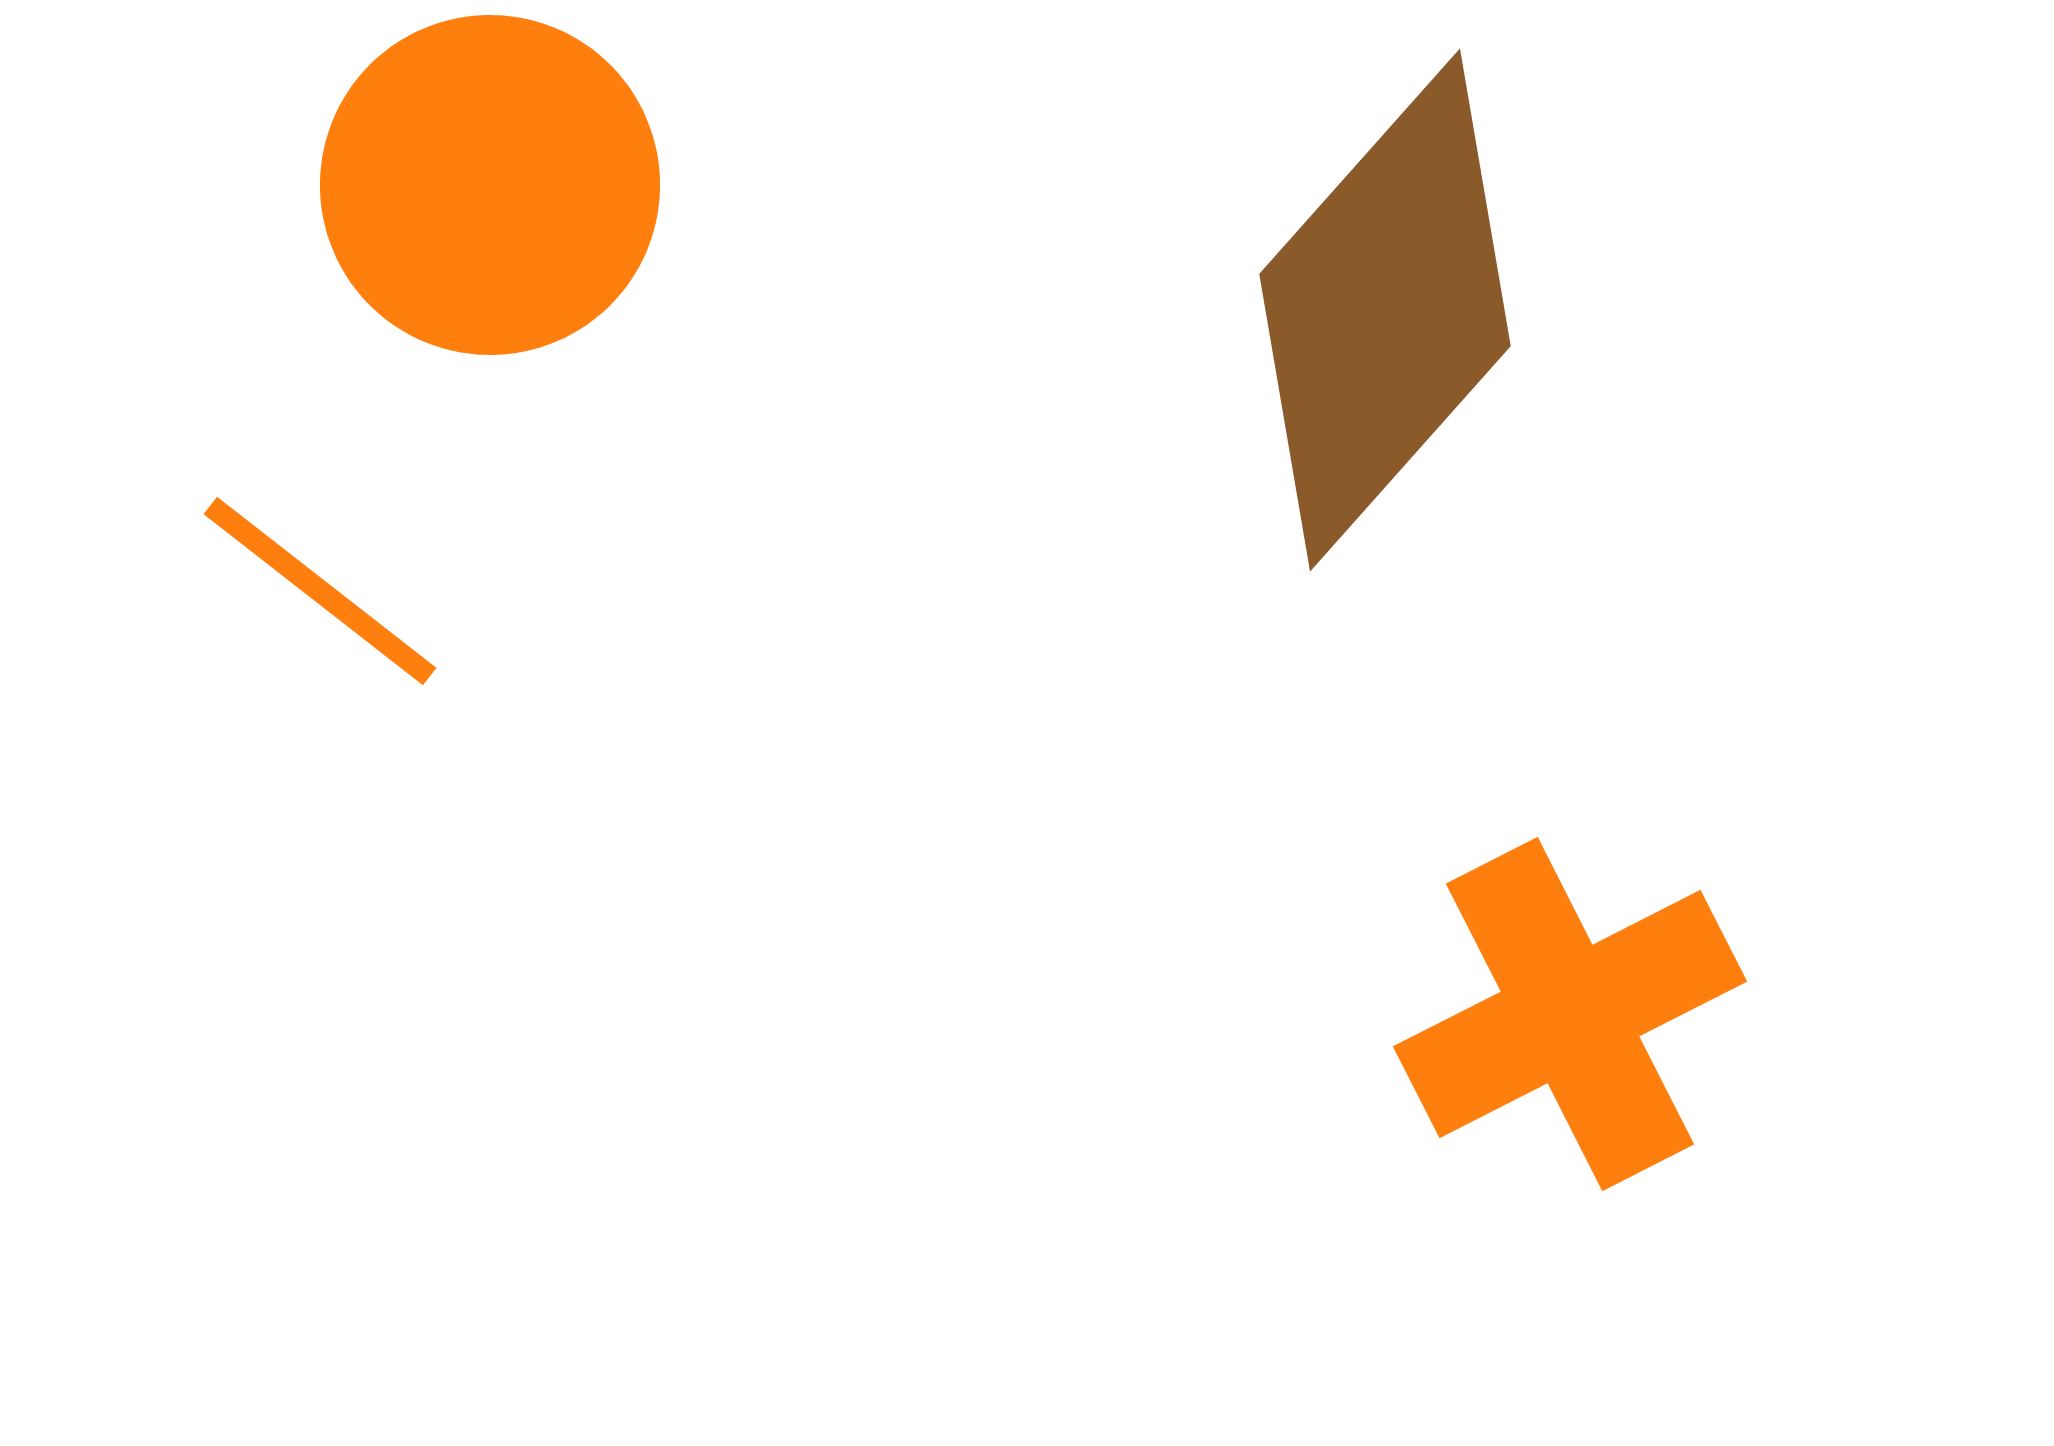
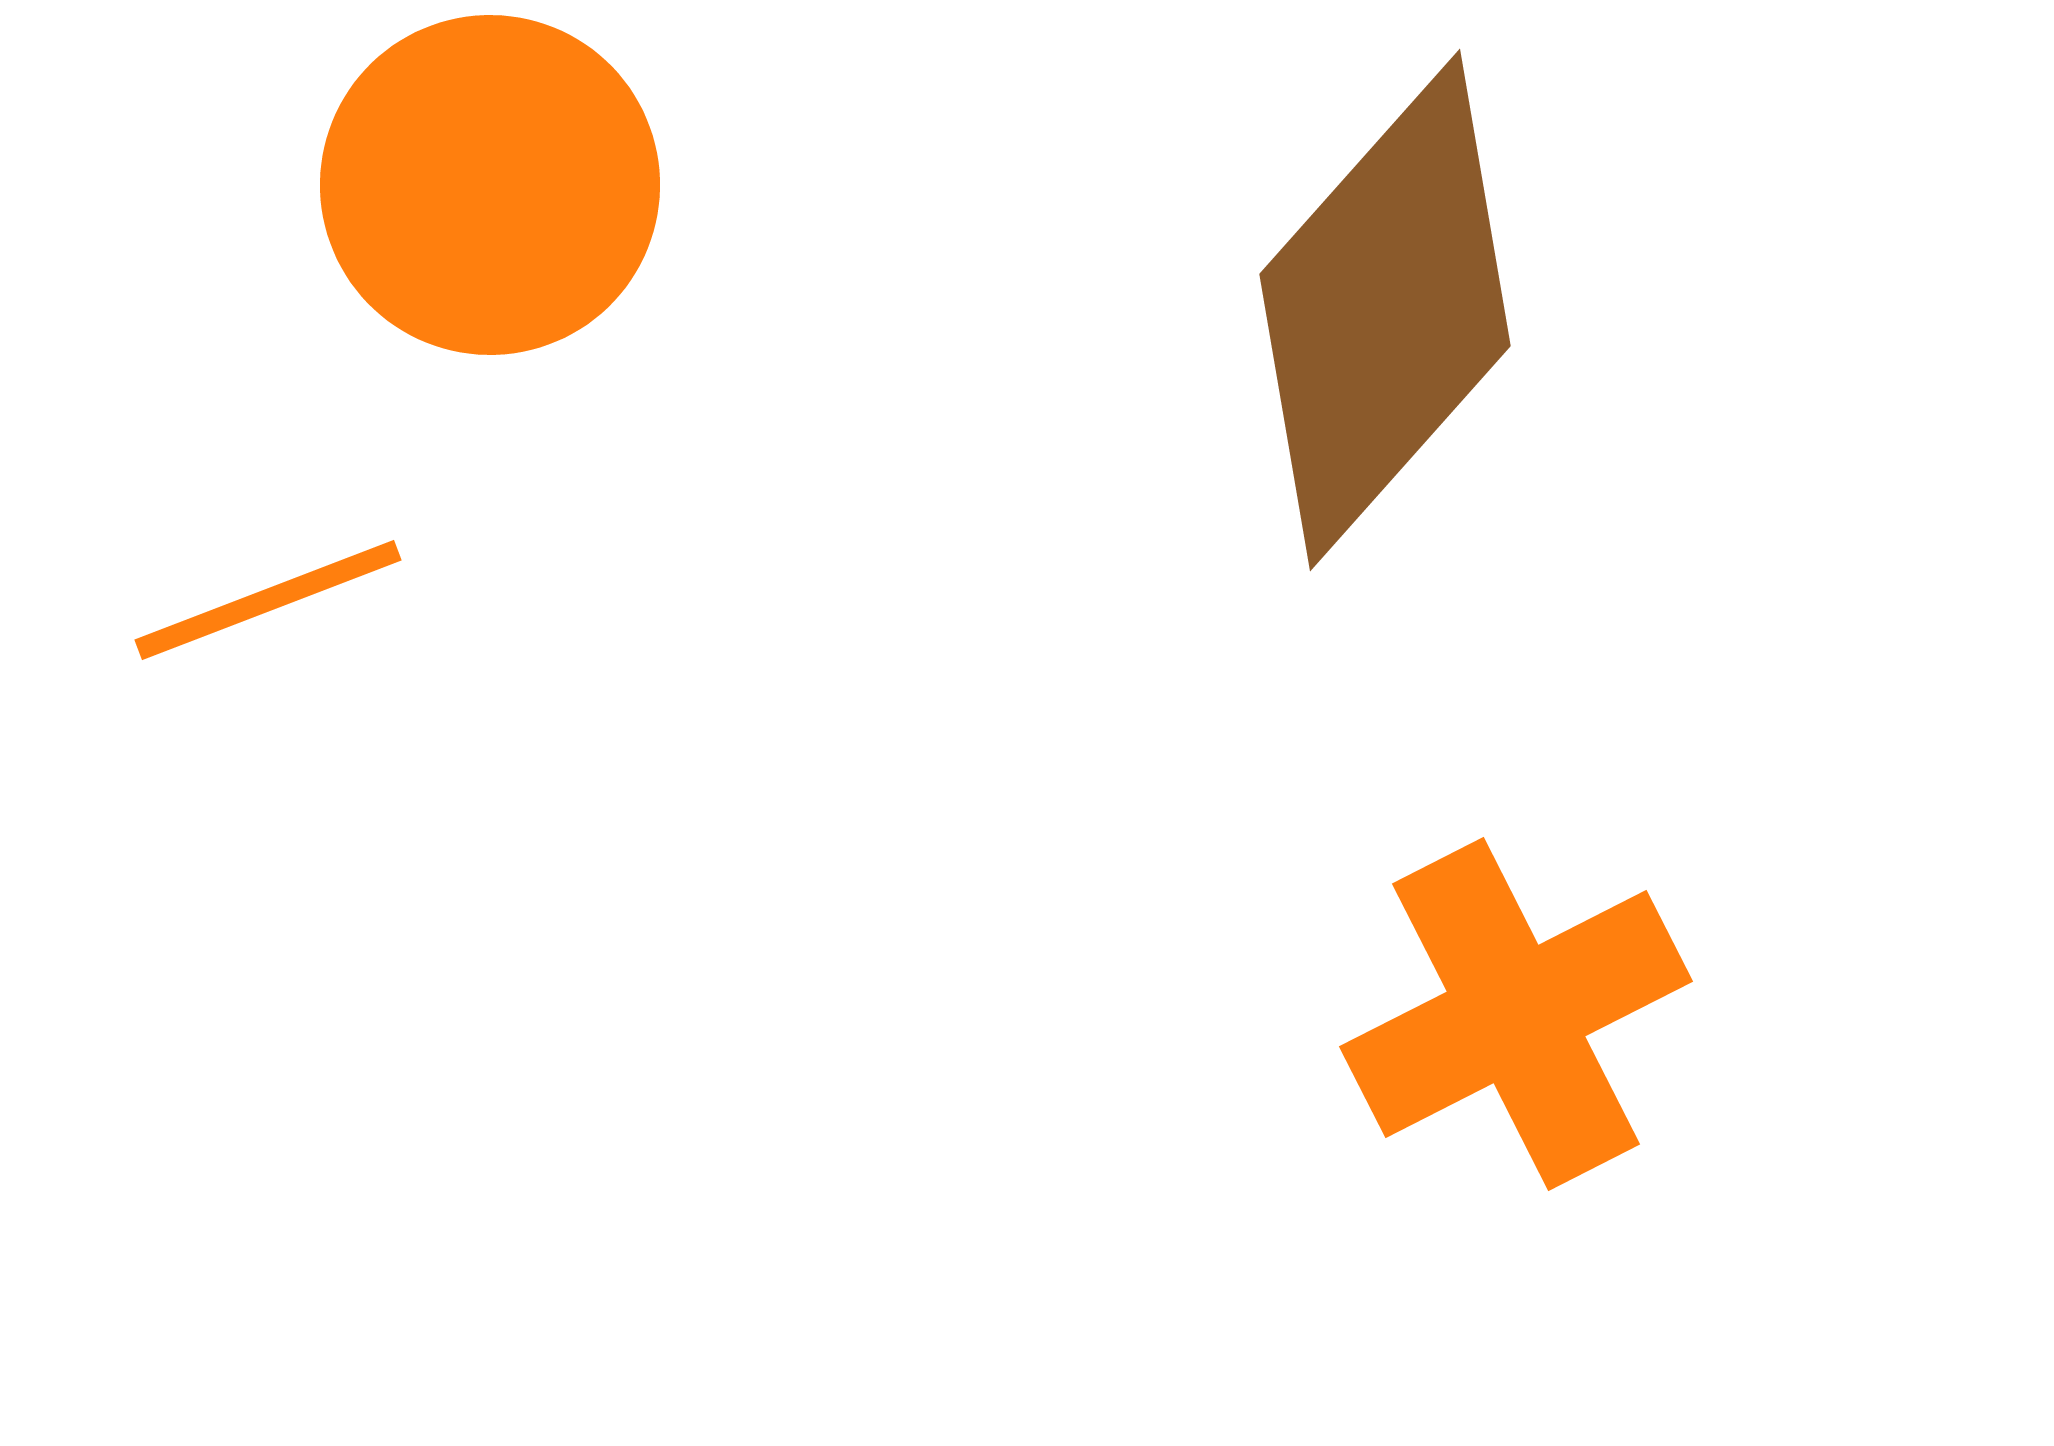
orange line: moved 52 px left, 9 px down; rotated 59 degrees counterclockwise
orange cross: moved 54 px left
